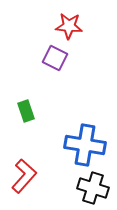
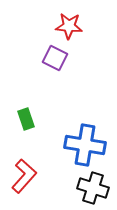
green rectangle: moved 8 px down
